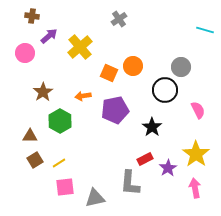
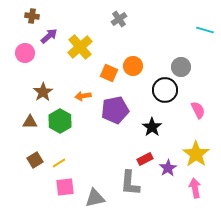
brown triangle: moved 14 px up
